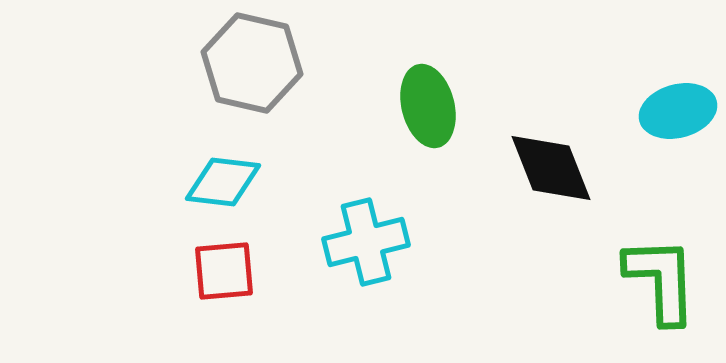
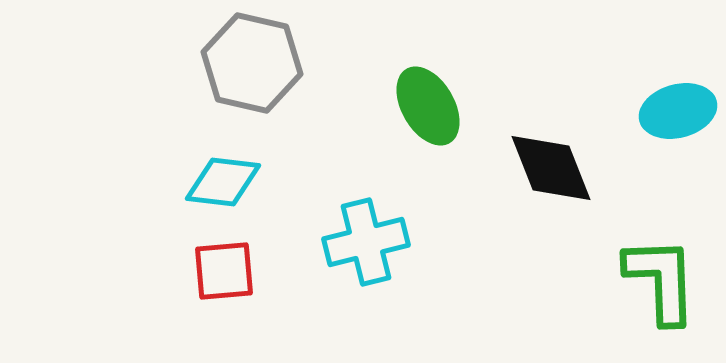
green ellipse: rotated 16 degrees counterclockwise
